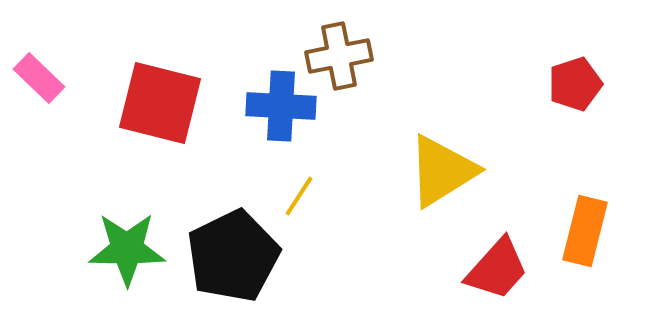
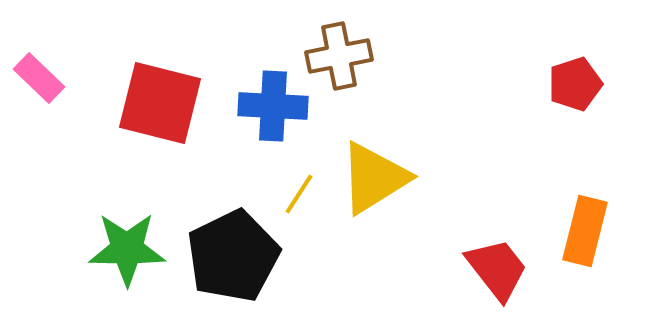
blue cross: moved 8 px left
yellow triangle: moved 68 px left, 7 px down
yellow line: moved 2 px up
red trapezoid: rotated 80 degrees counterclockwise
